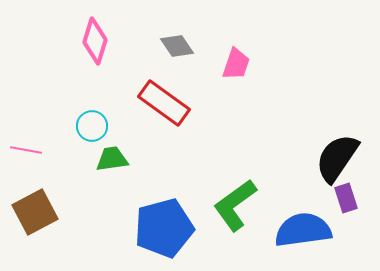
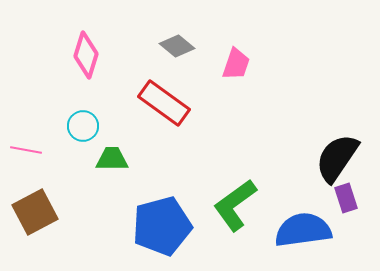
pink diamond: moved 9 px left, 14 px down
gray diamond: rotated 16 degrees counterclockwise
cyan circle: moved 9 px left
green trapezoid: rotated 8 degrees clockwise
blue pentagon: moved 2 px left, 2 px up
